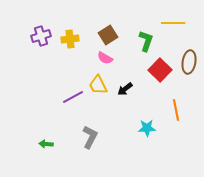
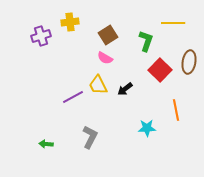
yellow cross: moved 17 px up
